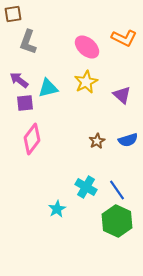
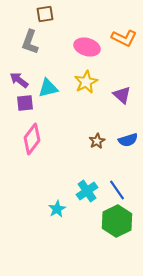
brown square: moved 32 px right
gray L-shape: moved 2 px right
pink ellipse: rotated 25 degrees counterclockwise
cyan cross: moved 1 px right, 4 px down; rotated 25 degrees clockwise
green hexagon: rotated 8 degrees clockwise
